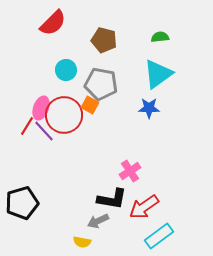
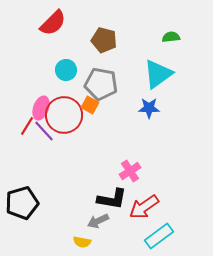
green semicircle: moved 11 px right
